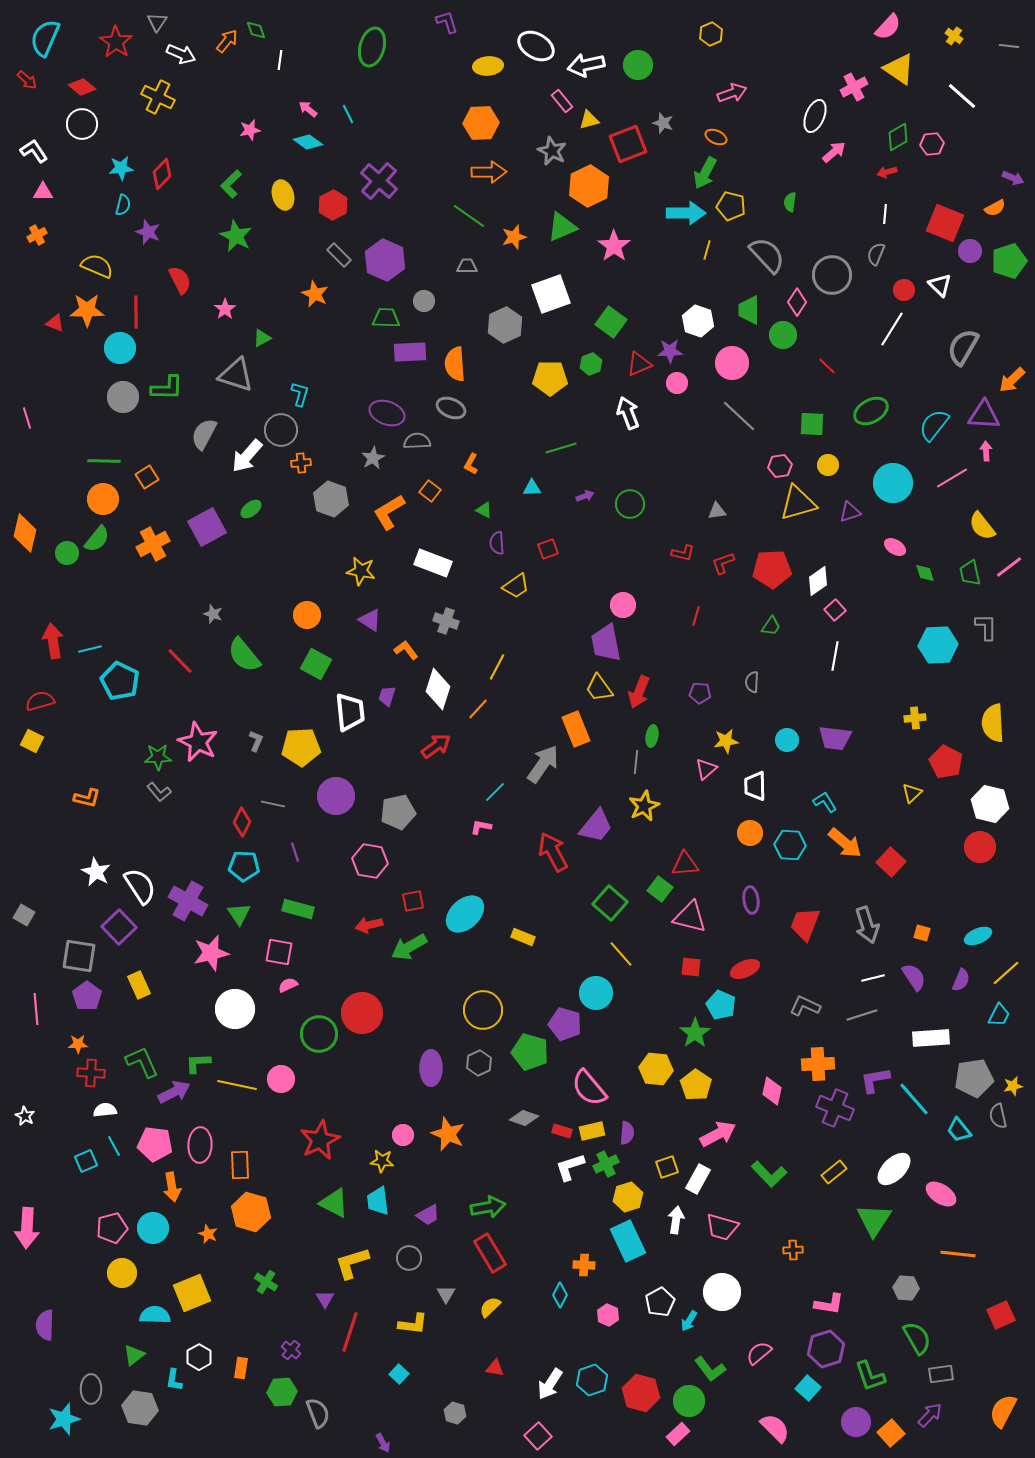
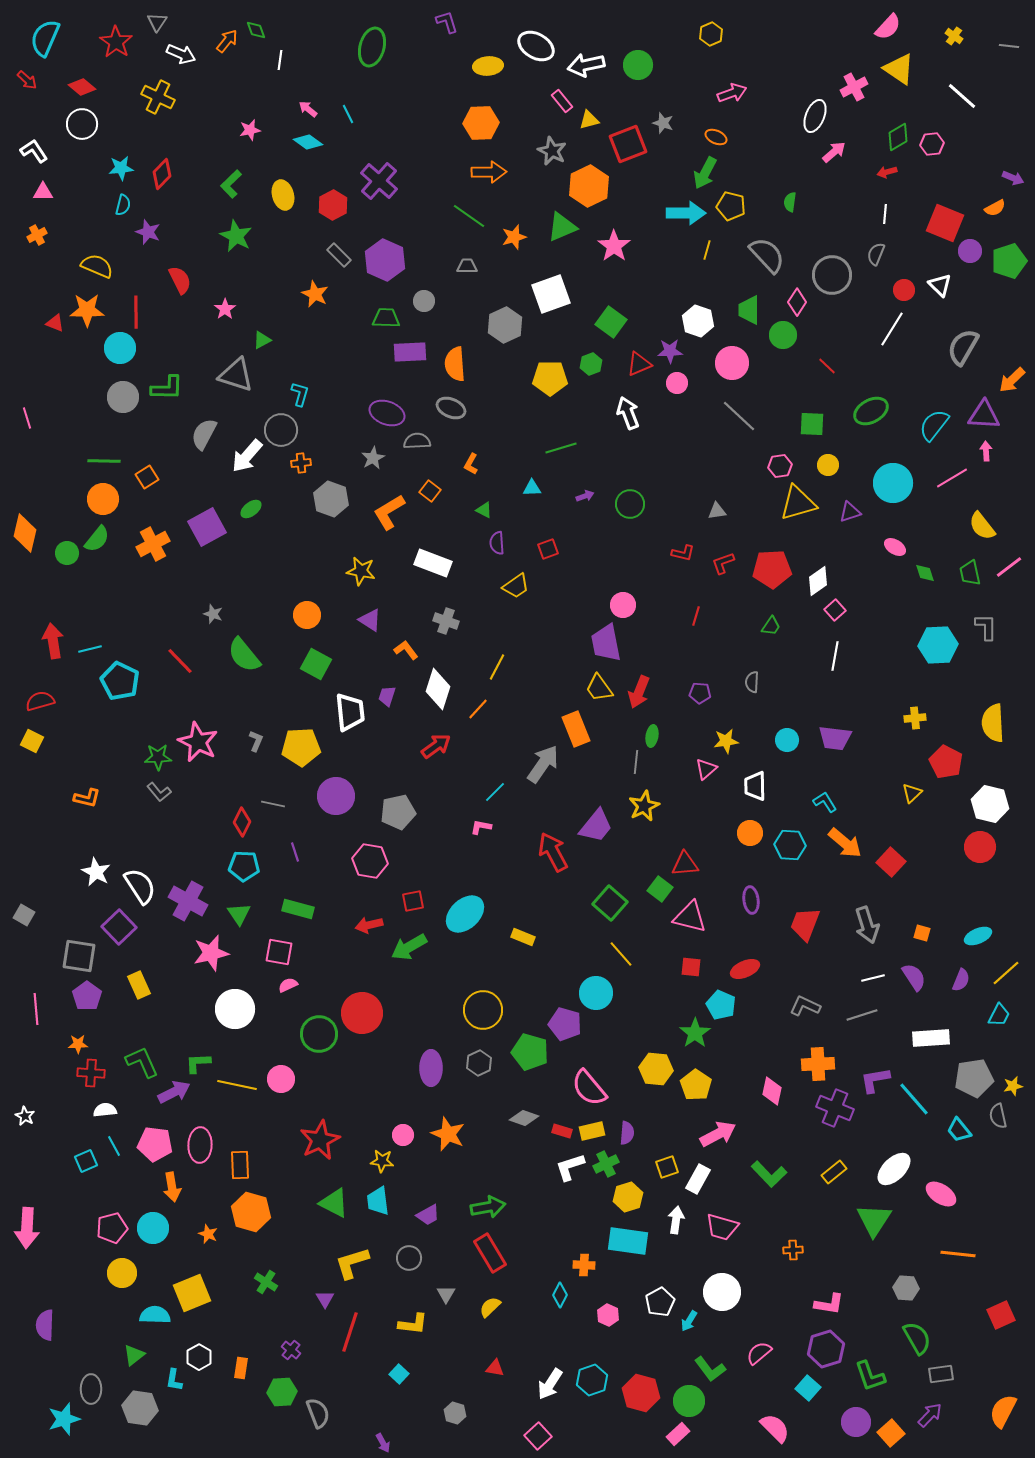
green triangle at (262, 338): moved 2 px down
cyan rectangle at (628, 1241): rotated 57 degrees counterclockwise
